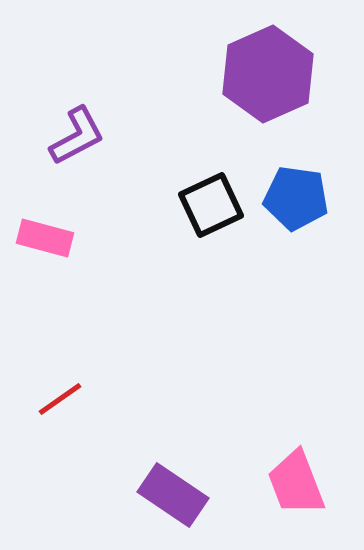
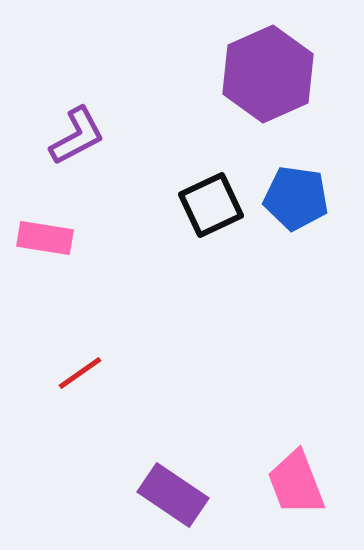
pink rectangle: rotated 6 degrees counterclockwise
red line: moved 20 px right, 26 px up
